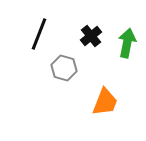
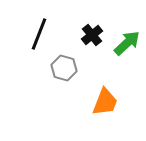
black cross: moved 1 px right, 1 px up
green arrow: rotated 36 degrees clockwise
